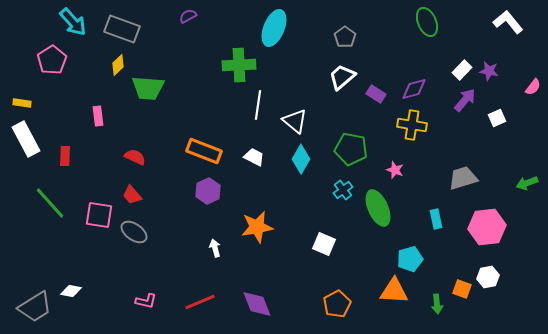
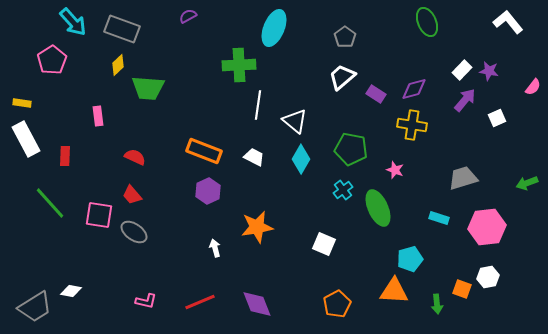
cyan rectangle at (436, 219): moved 3 px right, 1 px up; rotated 60 degrees counterclockwise
